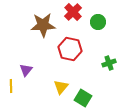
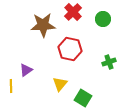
green circle: moved 5 px right, 3 px up
green cross: moved 1 px up
purple triangle: rotated 16 degrees clockwise
yellow triangle: moved 1 px left, 3 px up
